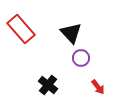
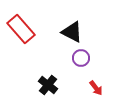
black triangle: moved 1 px right, 1 px up; rotated 20 degrees counterclockwise
red arrow: moved 2 px left, 1 px down
